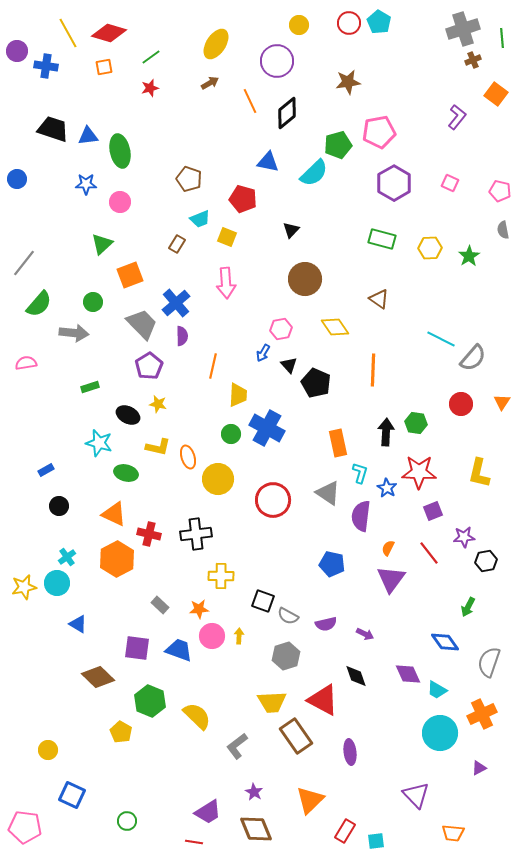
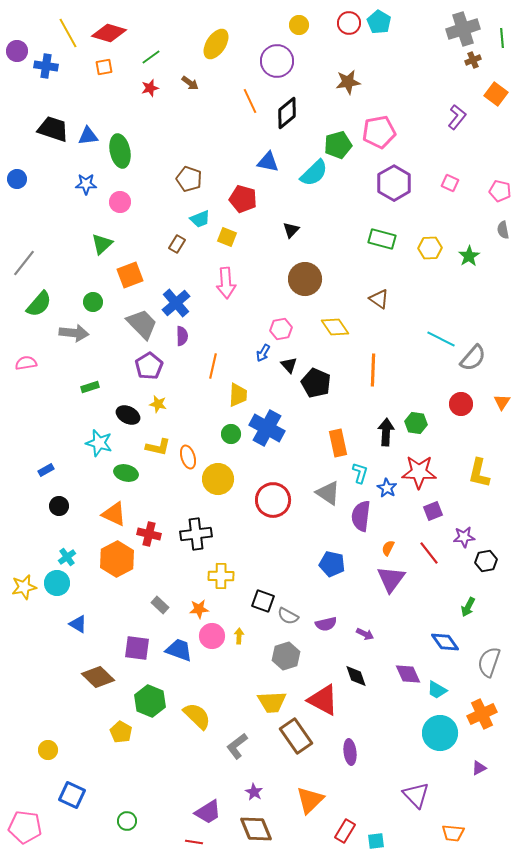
brown arrow at (210, 83): moved 20 px left; rotated 66 degrees clockwise
